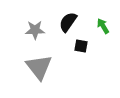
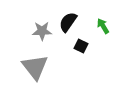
gray star: moved 7 px right, 1 px down
black square: rotated 16 degrees clockwise
gray triangle: moved 4 px left
